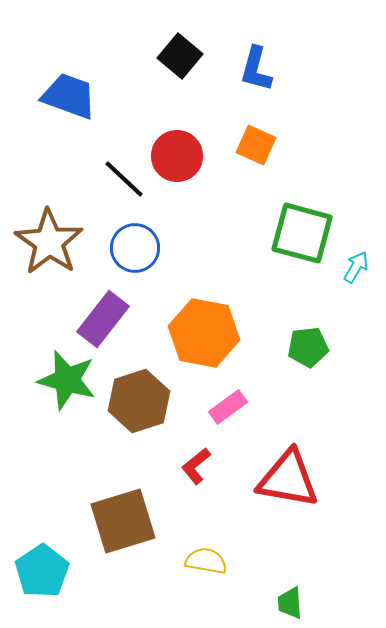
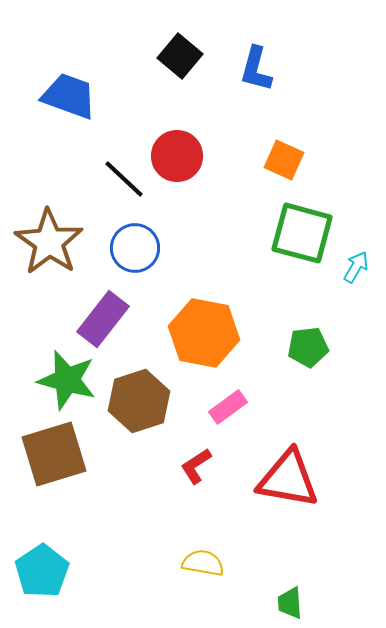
orange square: moved 28 px right, 15 px down
red L-shape: rotated 6 degrees clockwise
brown square: moved 69 px left, 67 px up
yellow semicircle: moved 3 px left, 2 px down
